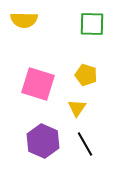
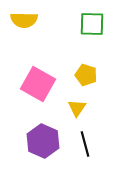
pink square: rotated 12 degrees clockwise
black line: rotated 15 degrees clockwise
